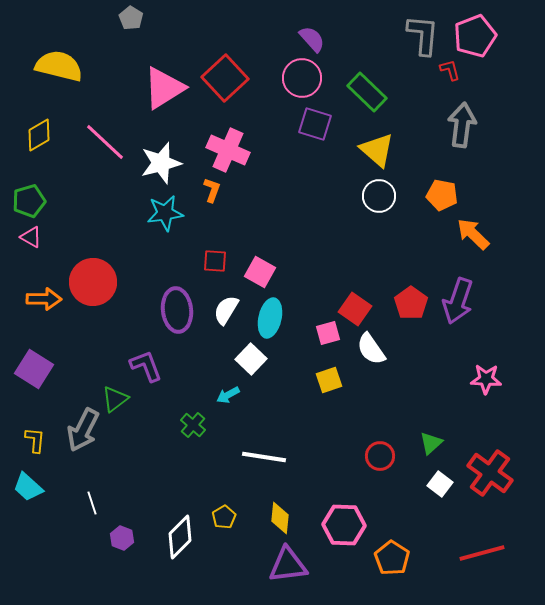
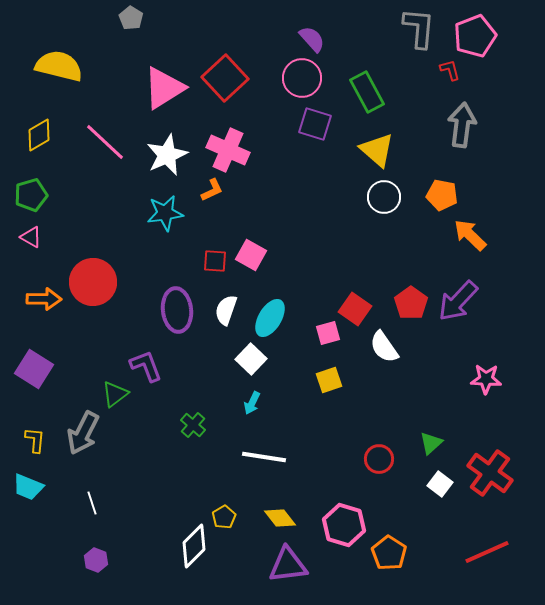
gray L-shape at (423, 35): moved 4 px left, 7 px up
green rectangle at (367, 92): rotated 18 degrees clockwise
white star at (161, 163): moved 6 px right, 8 px up; rotated 9 degrees counterclockwise
orange L-shape at (212, 190): rotated 45 degrees clockwise
white circle at (379, 196): moved 5 px right, 1 px down
green pentagon at (29, 201): moved 2 px right, 6 px up
orange arrow at (473, 234): moved 3 px left, 1 px down
pink square at (260, 272): moved 9 px left, 17 px up
purple arrow at (458, 301): rotated 24 degrees clockwise
white semicircle at (226, 310): rotated 12 degrees counterclockwise
cyan ellipse at (270, 318): rotated 18 degrees clockwise
white semicircle at (371, 349): moved 13 px right, 2 px up
cyan arrow at (228, 395): moved 24 px right, 8 px down; rotated 35 degrees counterclockwise
green triangle at (115, 399): moved 5 px up
gray arrow at (83, 430): moved 3 px down
red circle at (380, 456): moved 1 px left, 3 px down
cyan trapezoid at (28, 487): rotated 20 degrees counterclockwise
yellow diamond at (280, 518): rotated 44 degrees counterclockwise
pink hexagon at (344, 525): rotated 15 degrees clockwise
white diamond at (180, 537): moved 14 px right, 9 px down
purple hexagon at (122, 538): moved 26 px left, 22 px down
red line at (482, 553): moved 5 px right, 1 px up; rotated 9 degrees counterclockwise
orange pentagon at (392, 558): moved 3 px left, 5 px up
